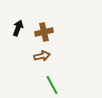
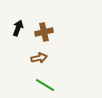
brown arrow: moved 3 px left, 2 px down
green line: moved 7 px left; rotated 30 degrees counterclockwise
